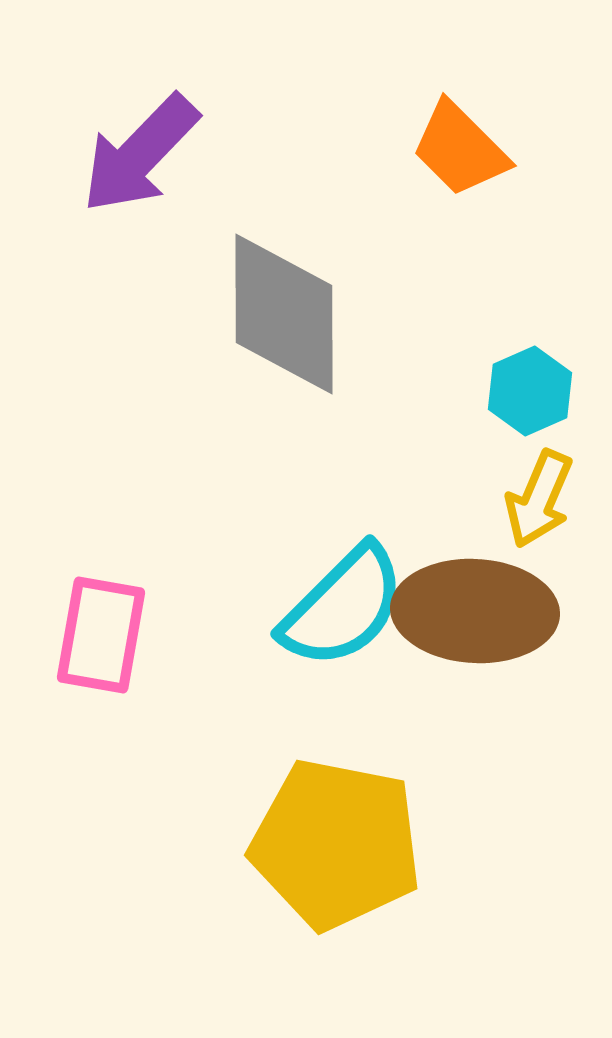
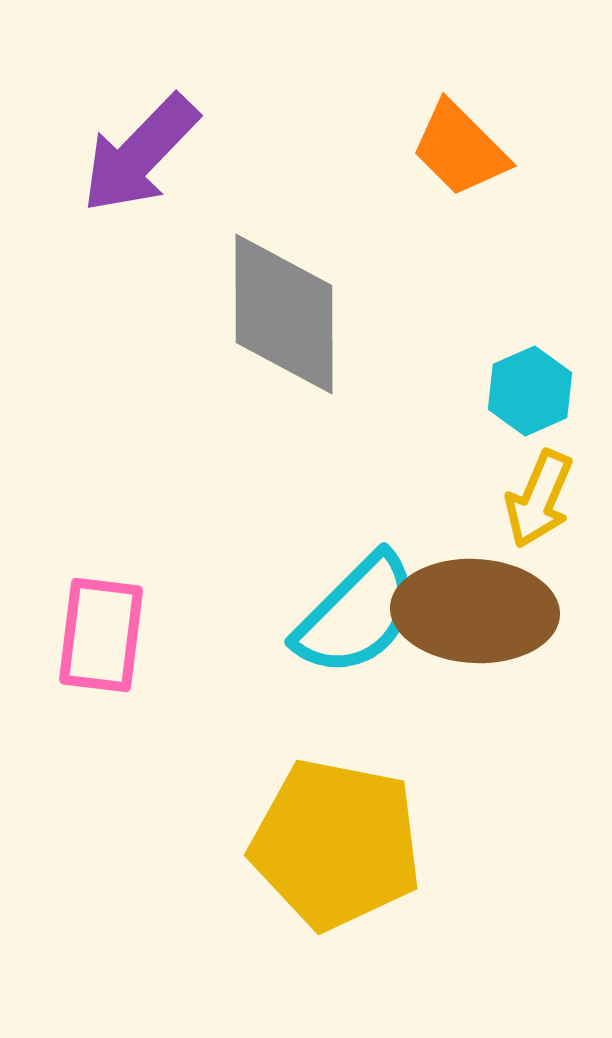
cyan semicircle: moved 14 px right, 8 px down
pink rectangle: rotated 3 degrees counterclockwise
